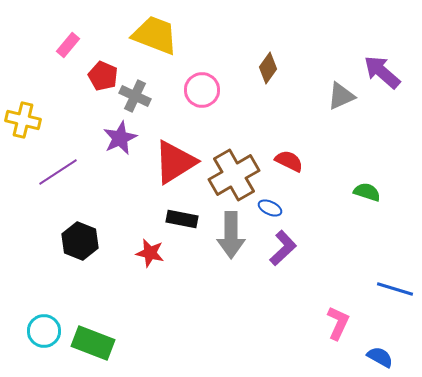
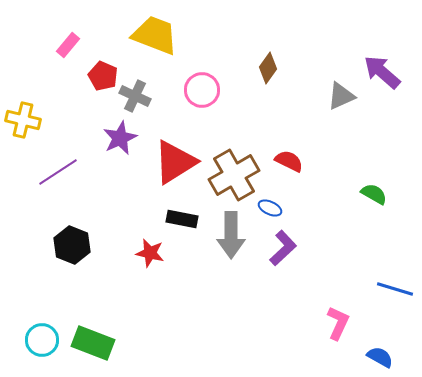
green semicircle: moved 7 px right, 2 px down; rotated 12 degrees clockwise
black hexagon: moved 8 px left, 4 px down
cyan circle: moved 2 px left, 9 px down
